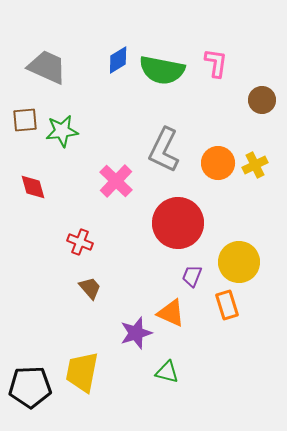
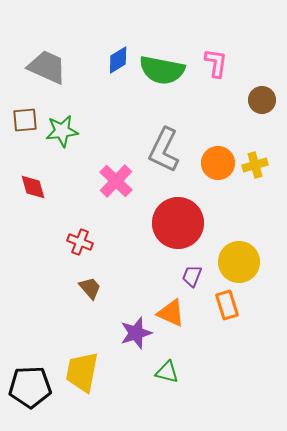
yellow cross: rotated 10 degrees clockwise
